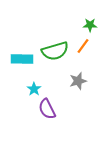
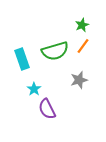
green star: moved 8 px left; rotated 24 degrees counterclockwise
cyan rectangle: rotated 70 degrees clockwise
gray star: moved 1 px right, 1 px up
